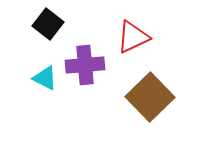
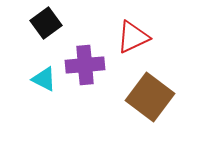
black square: moved 2 px left, 1 px up; rotated 16 degrees clockwise
cyan triangle: moved 1 px left, 1 px down
brown square: rotated 9 degrees counterclockwise
